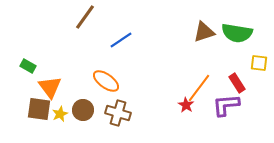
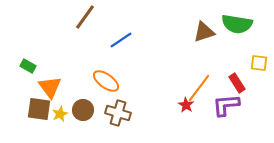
green semicircle: moved 9 px up
